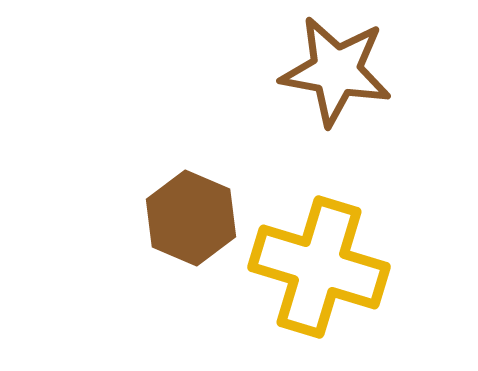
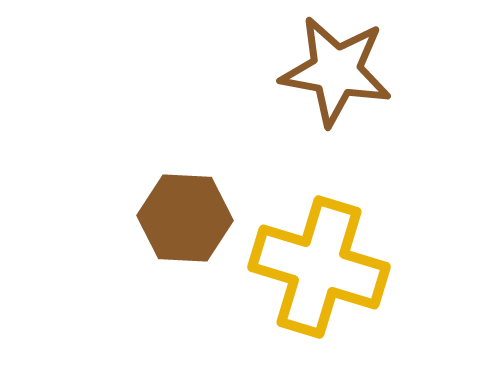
brown hexagon: moved 6 px left; rotated 20 degrees counterclockwise
